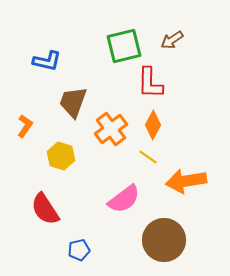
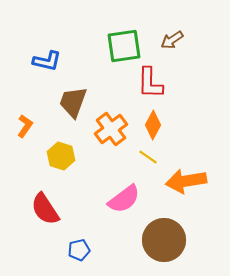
green square: rotated 6 degrees clockwise
